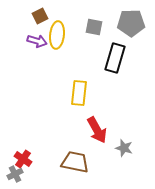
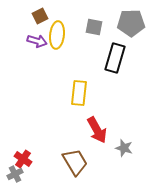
brown trapezoid: rotated 48 degrees clockwise
